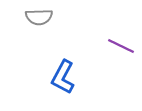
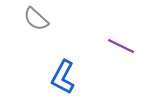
gray semicircle: moved 3 px left, 2 px down; rotated 44 degrees clockwise
